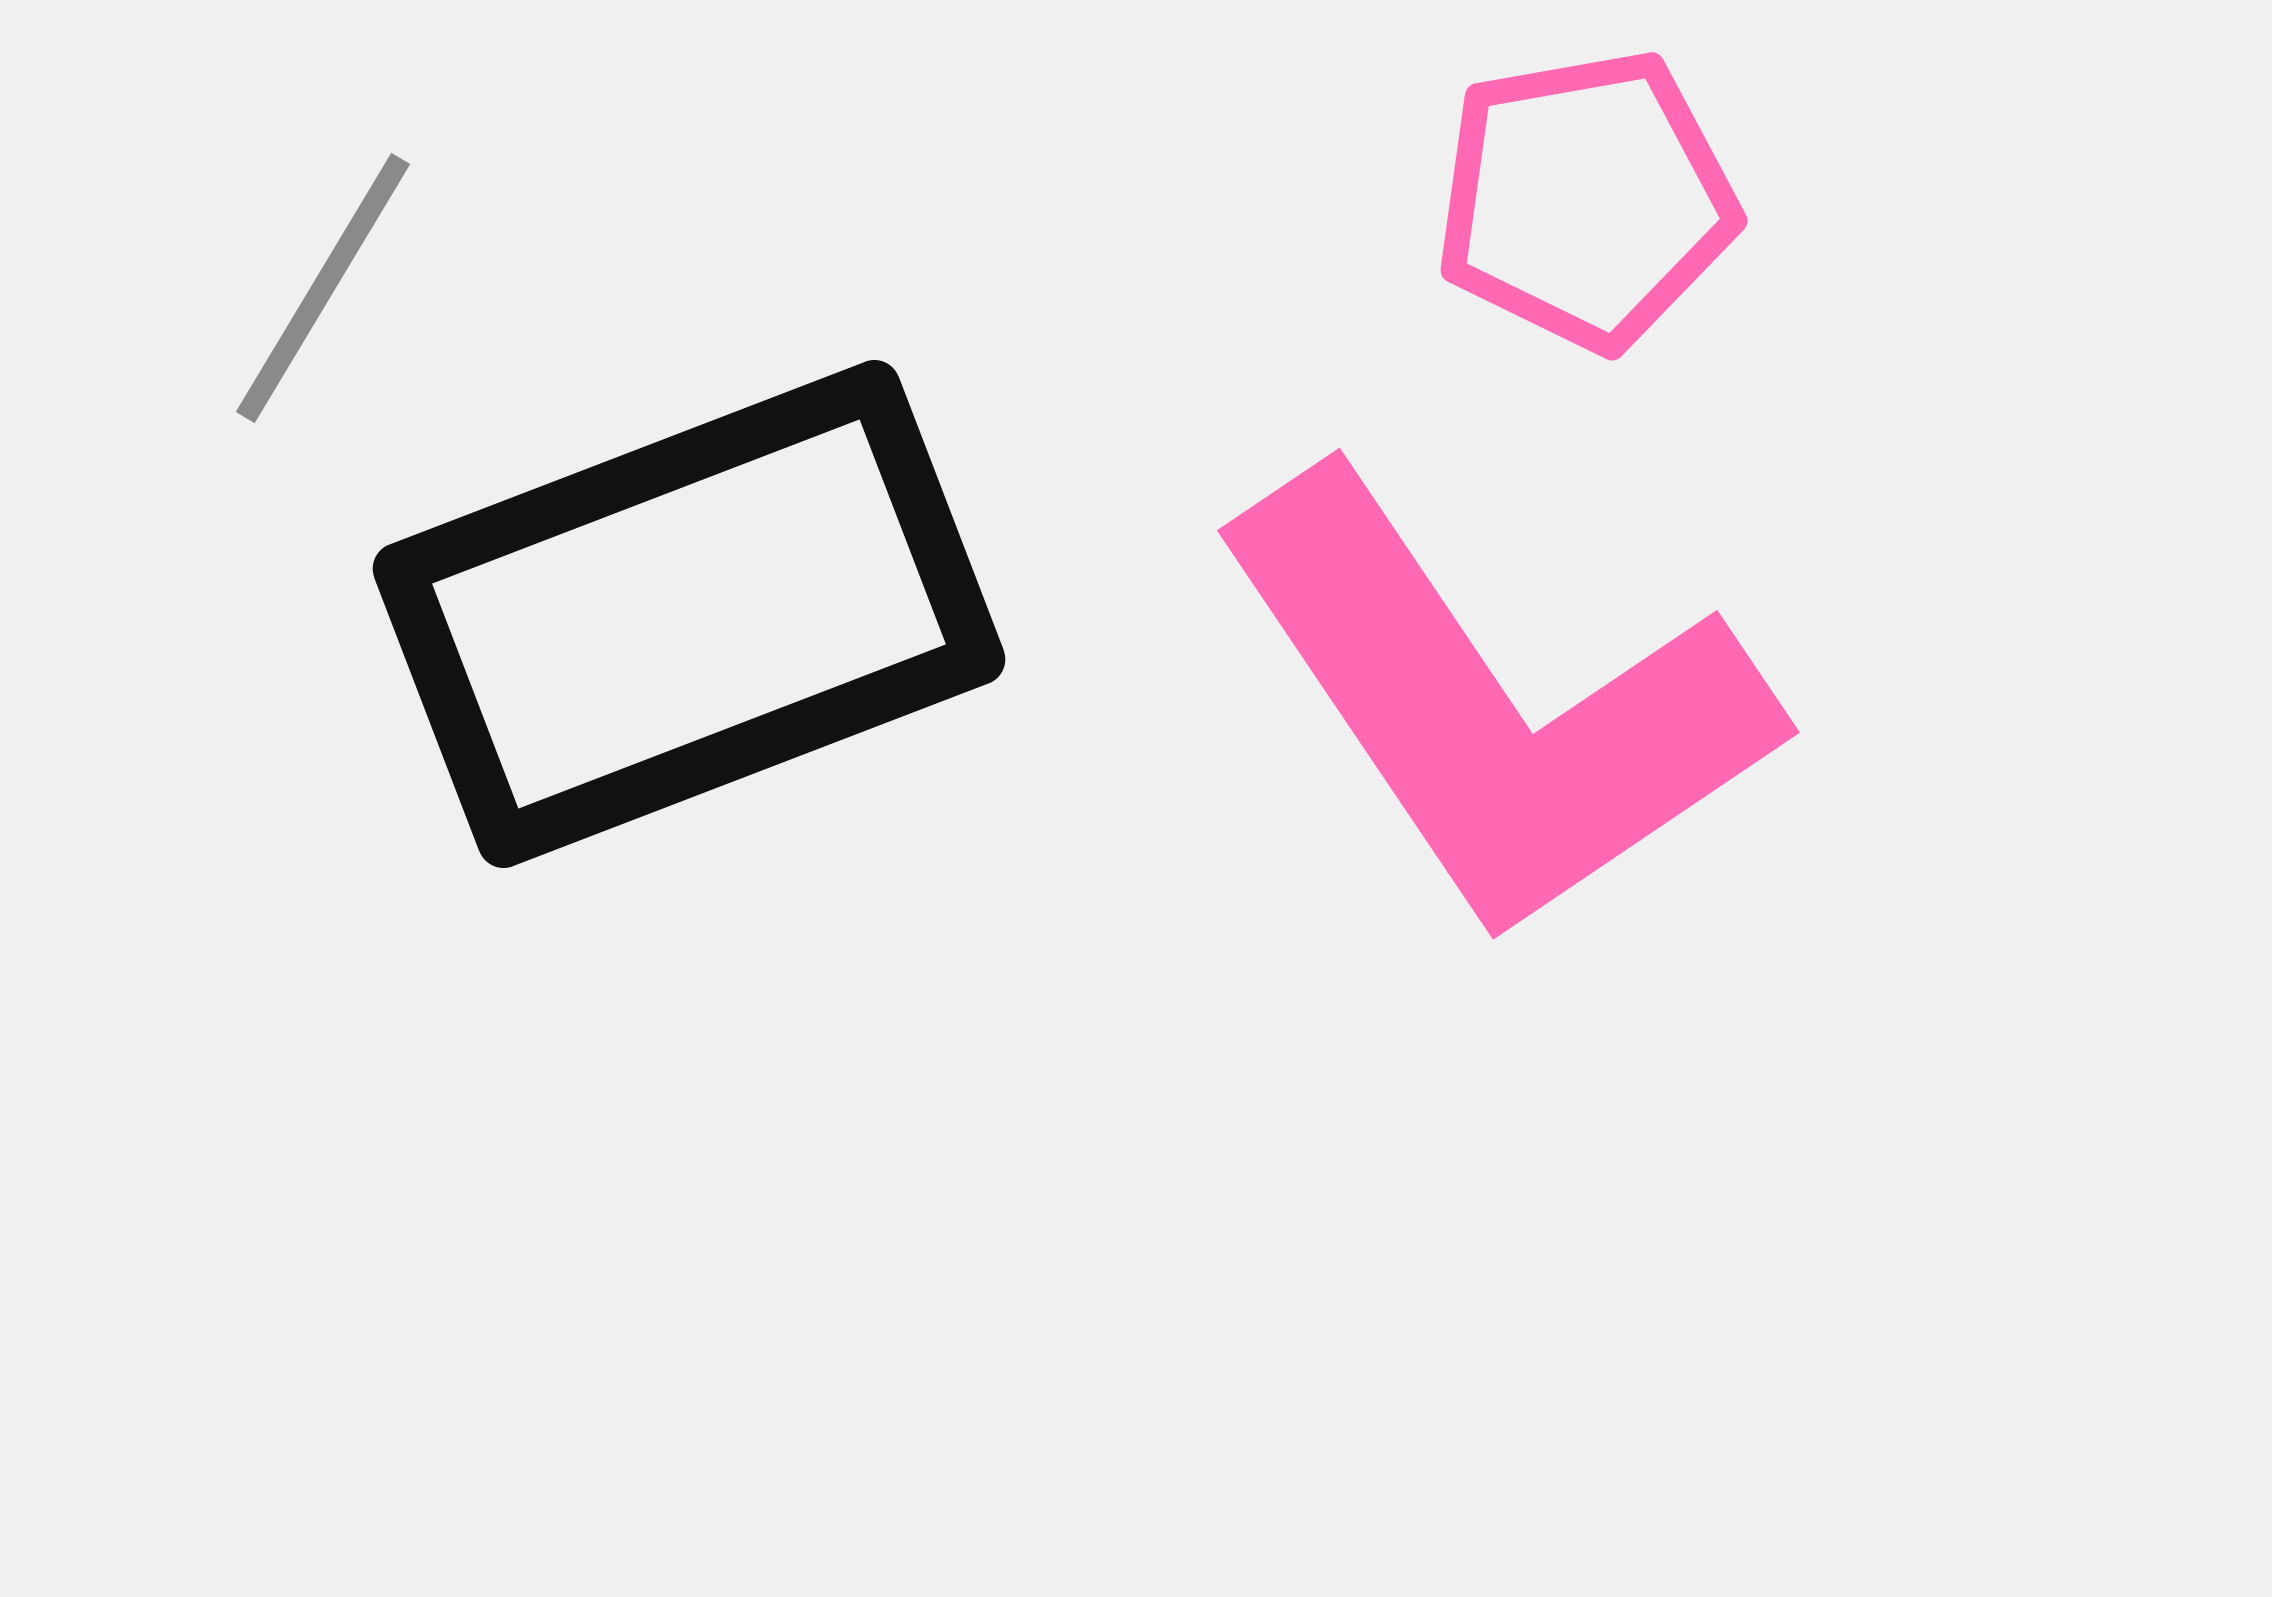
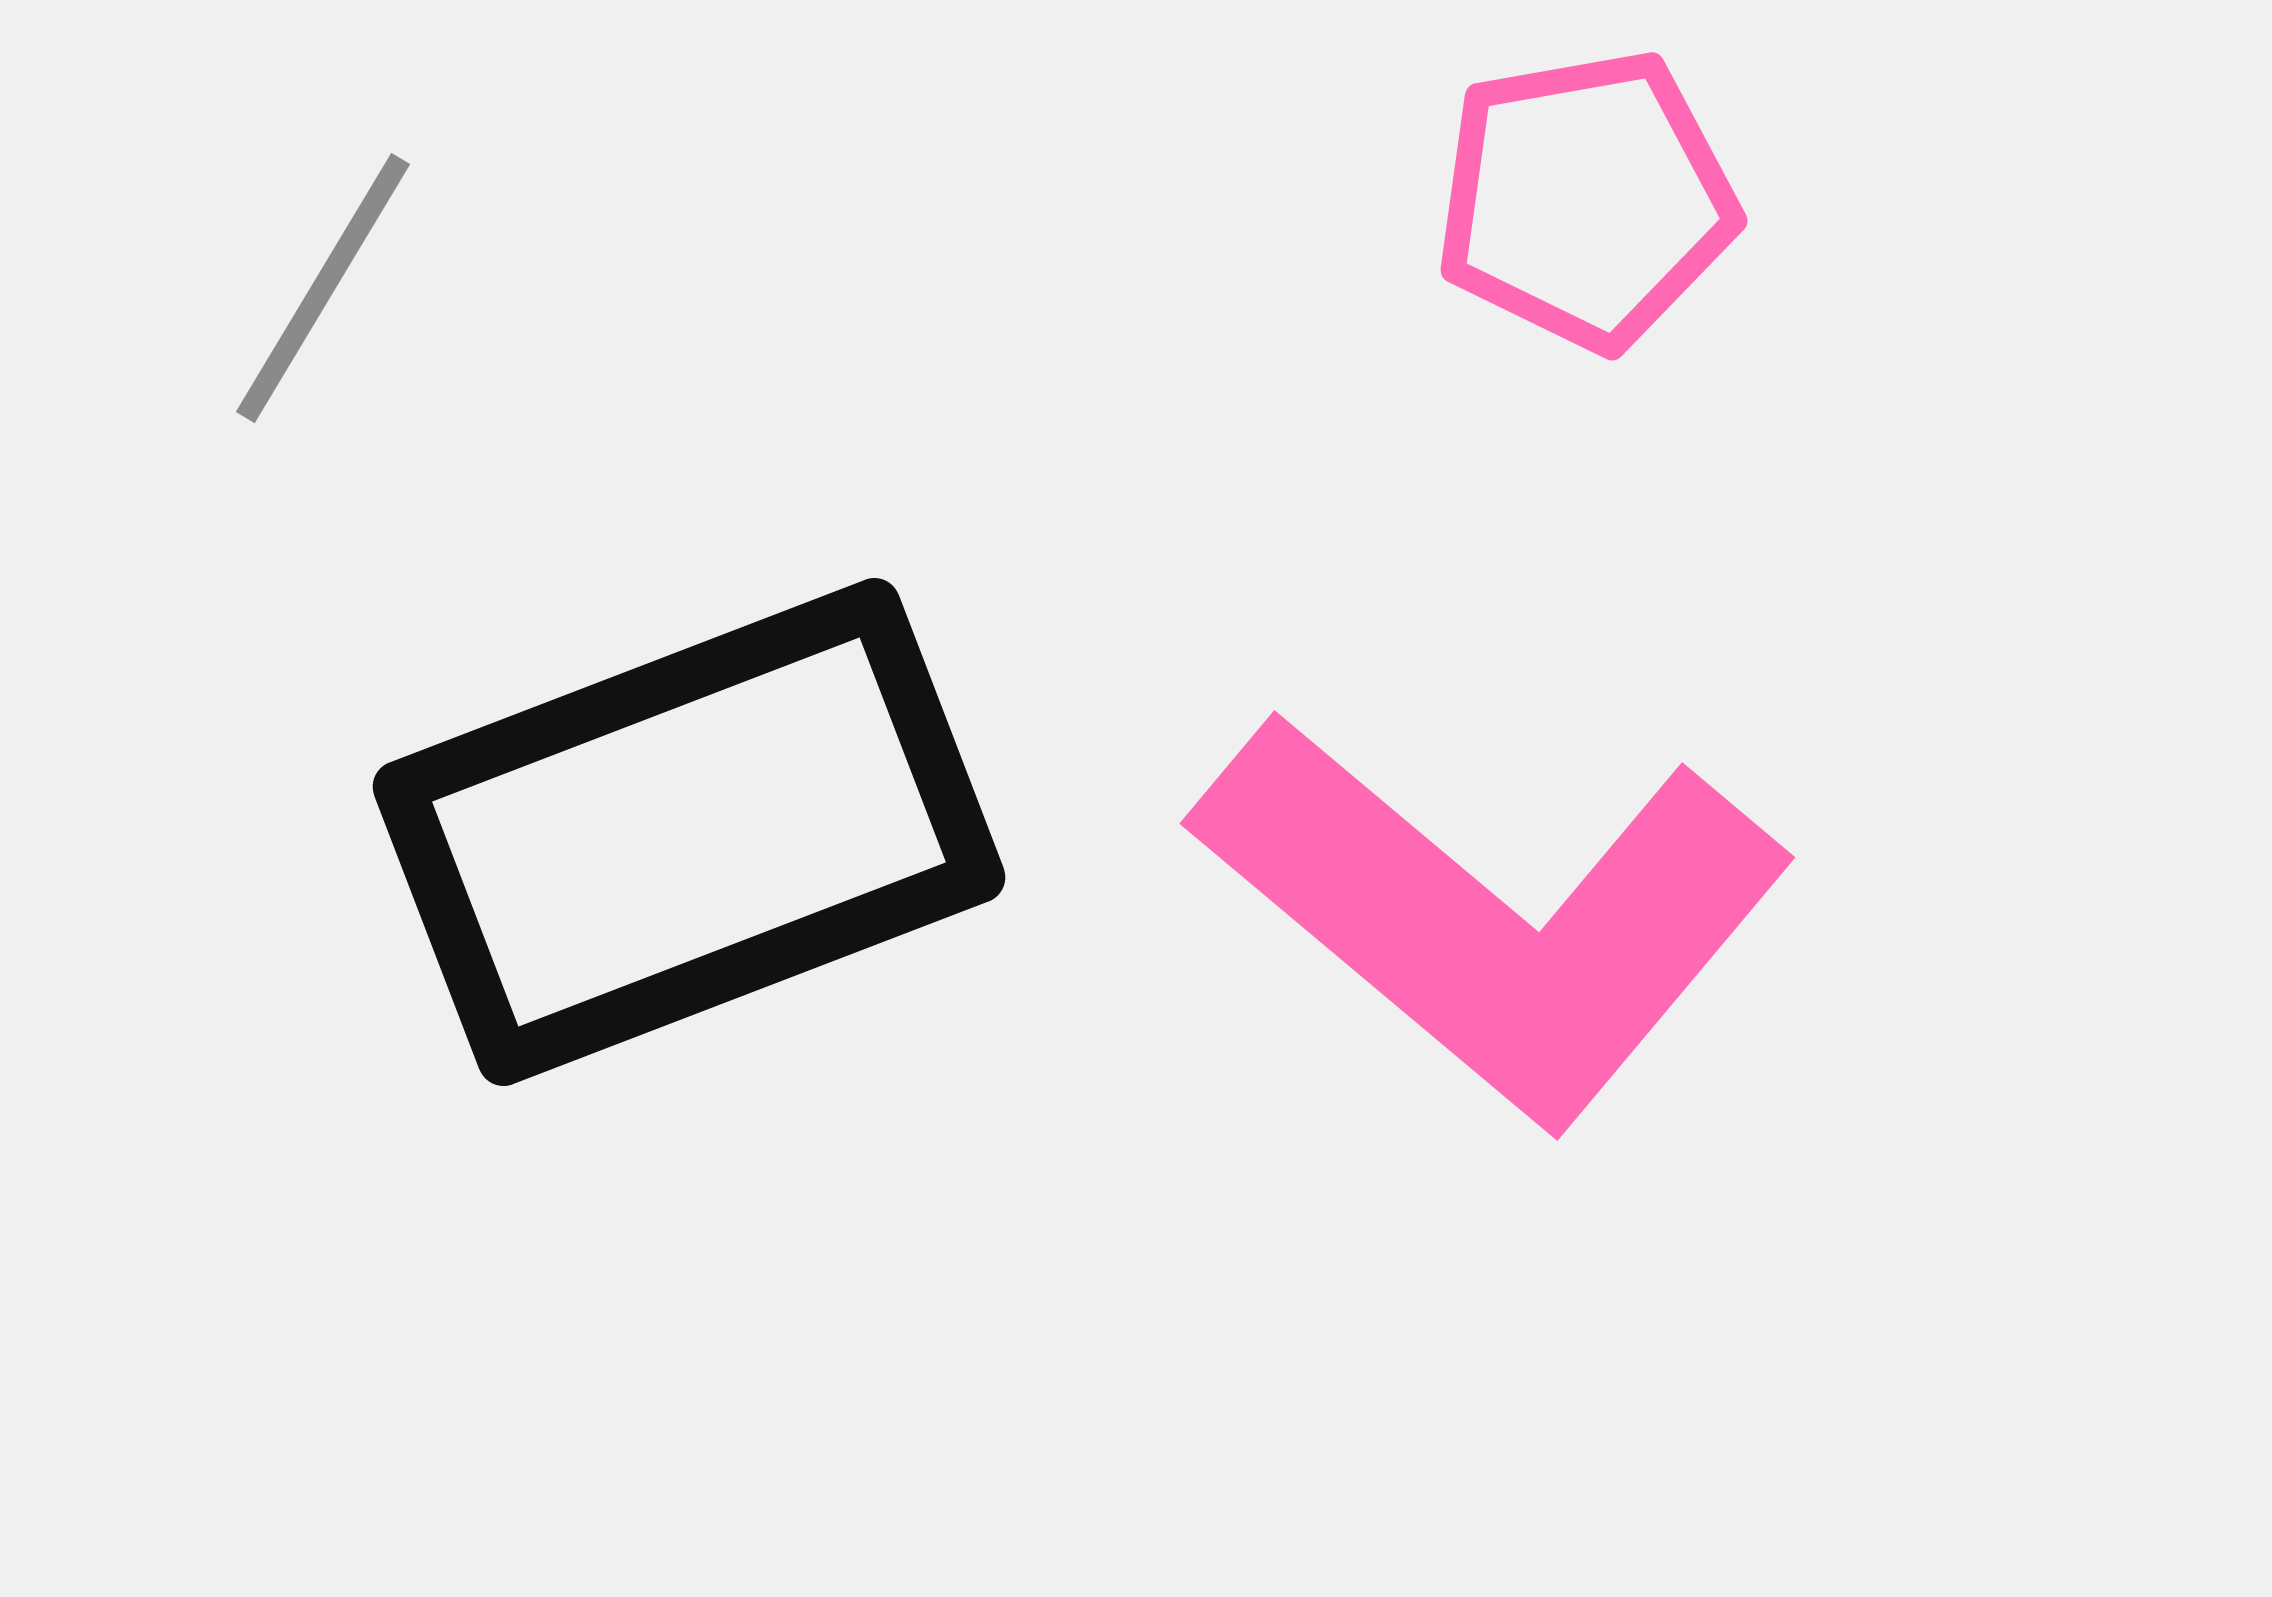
black rectangle: moved 218 px down
pink L-shape: moved 210 px down; rotated 16 degrees counterclockwise
